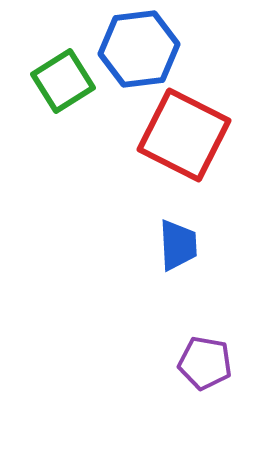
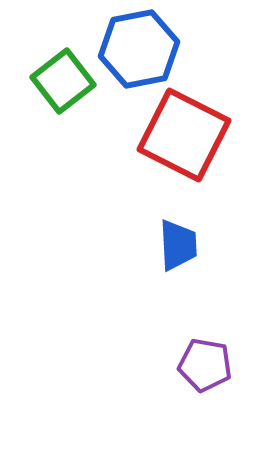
blue hexagon: rotated 4 degrees counterclockwise
green square: rotated 6 degrees counterclockwise
purple pentagon: moved 2 px down
